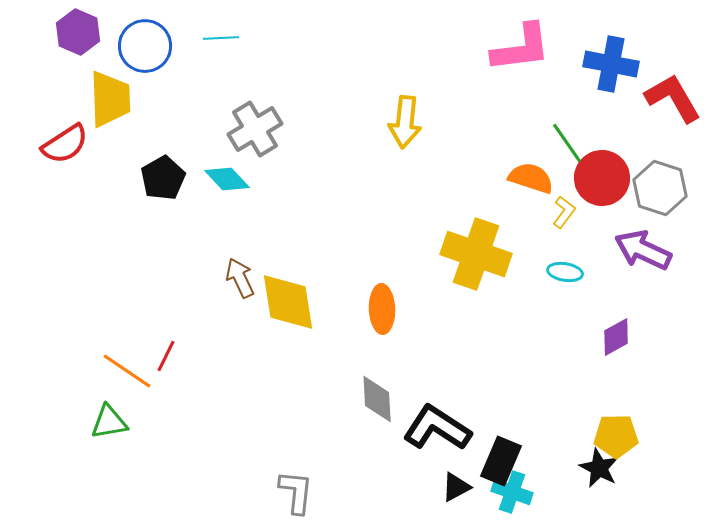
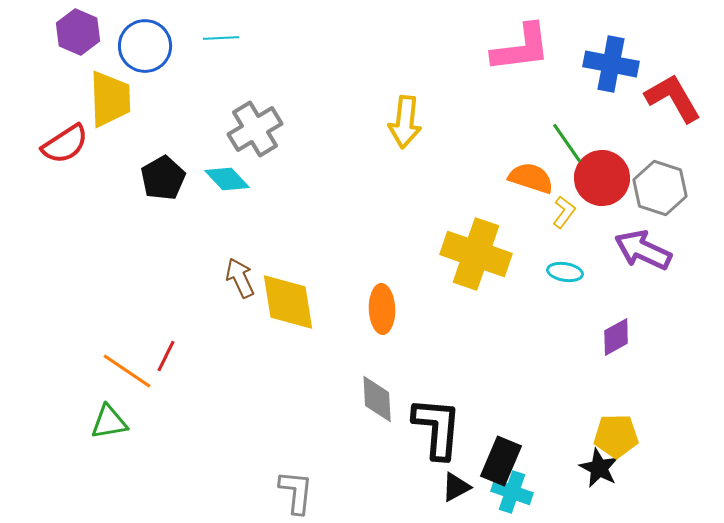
black L-shape: rotated 62 degrees clockwise
